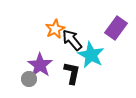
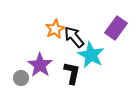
black arrow: moved 2 px right, 3 px up
gray circle: moved 8 px left, 1 px up
